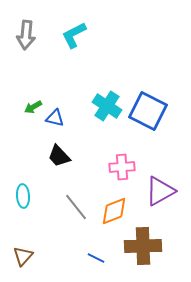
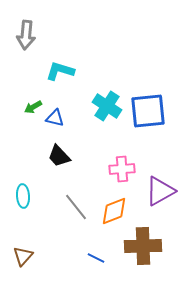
cyan L-shape: moved 14 px left, 36 px down; rotated 44 degrees clockwise
blue square: rotated 33 degrees counterclockwise
pink cross: moved 2 px down
